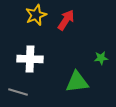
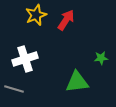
white cross: moved 5 px left; rotated 20 degrees counterclockwise
gray line: moved 4 px left, 3 px up
